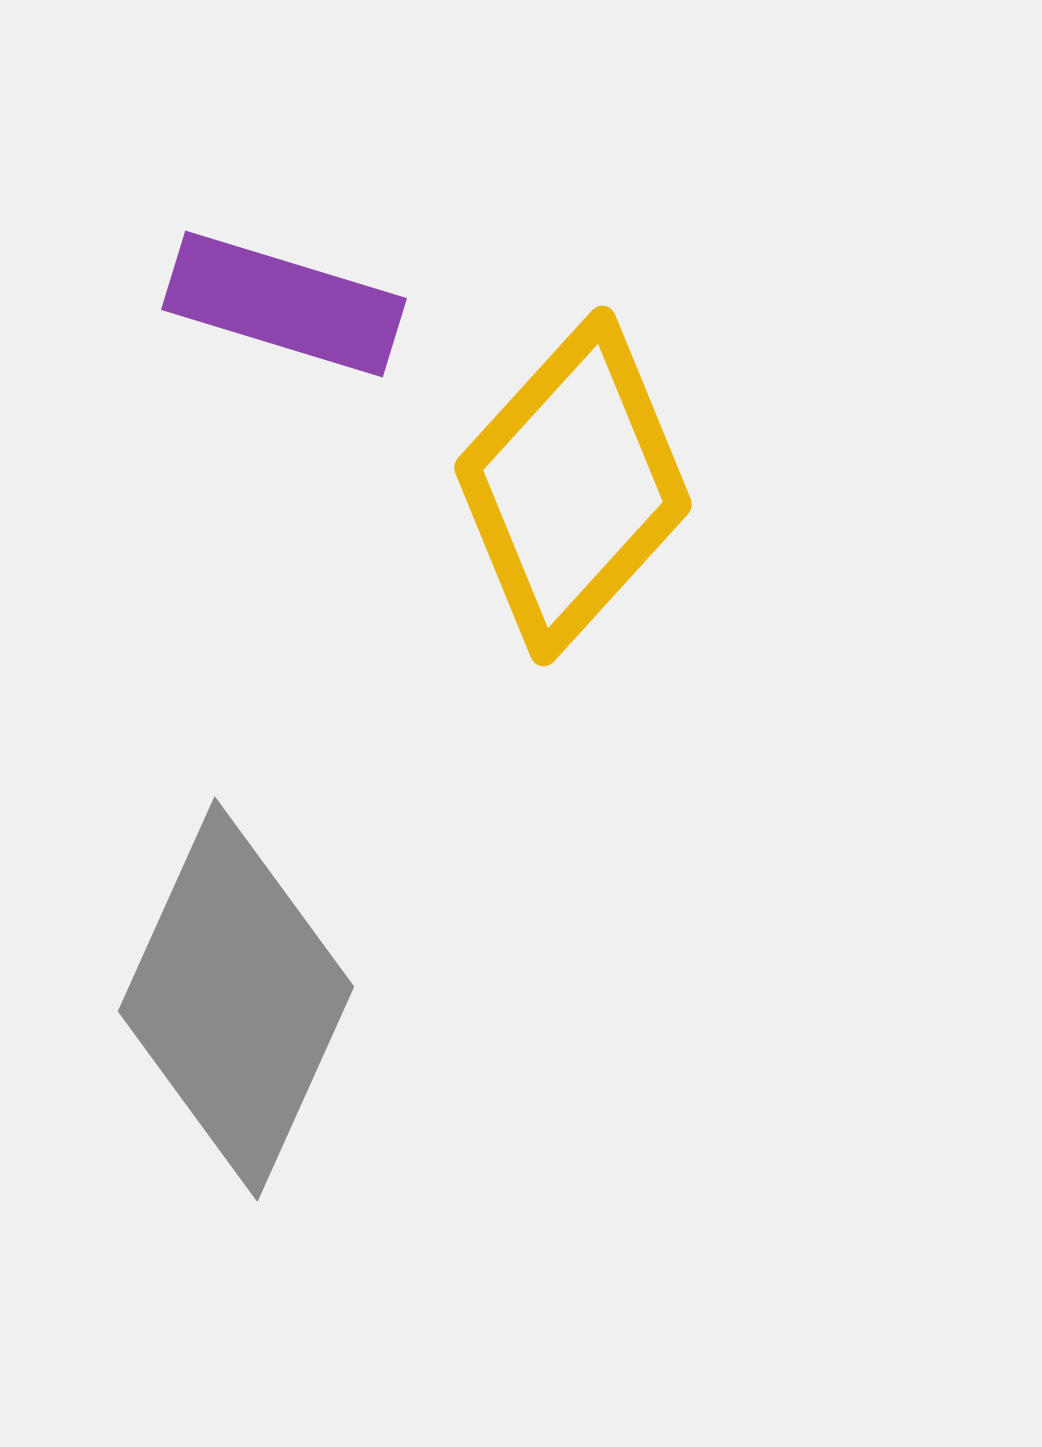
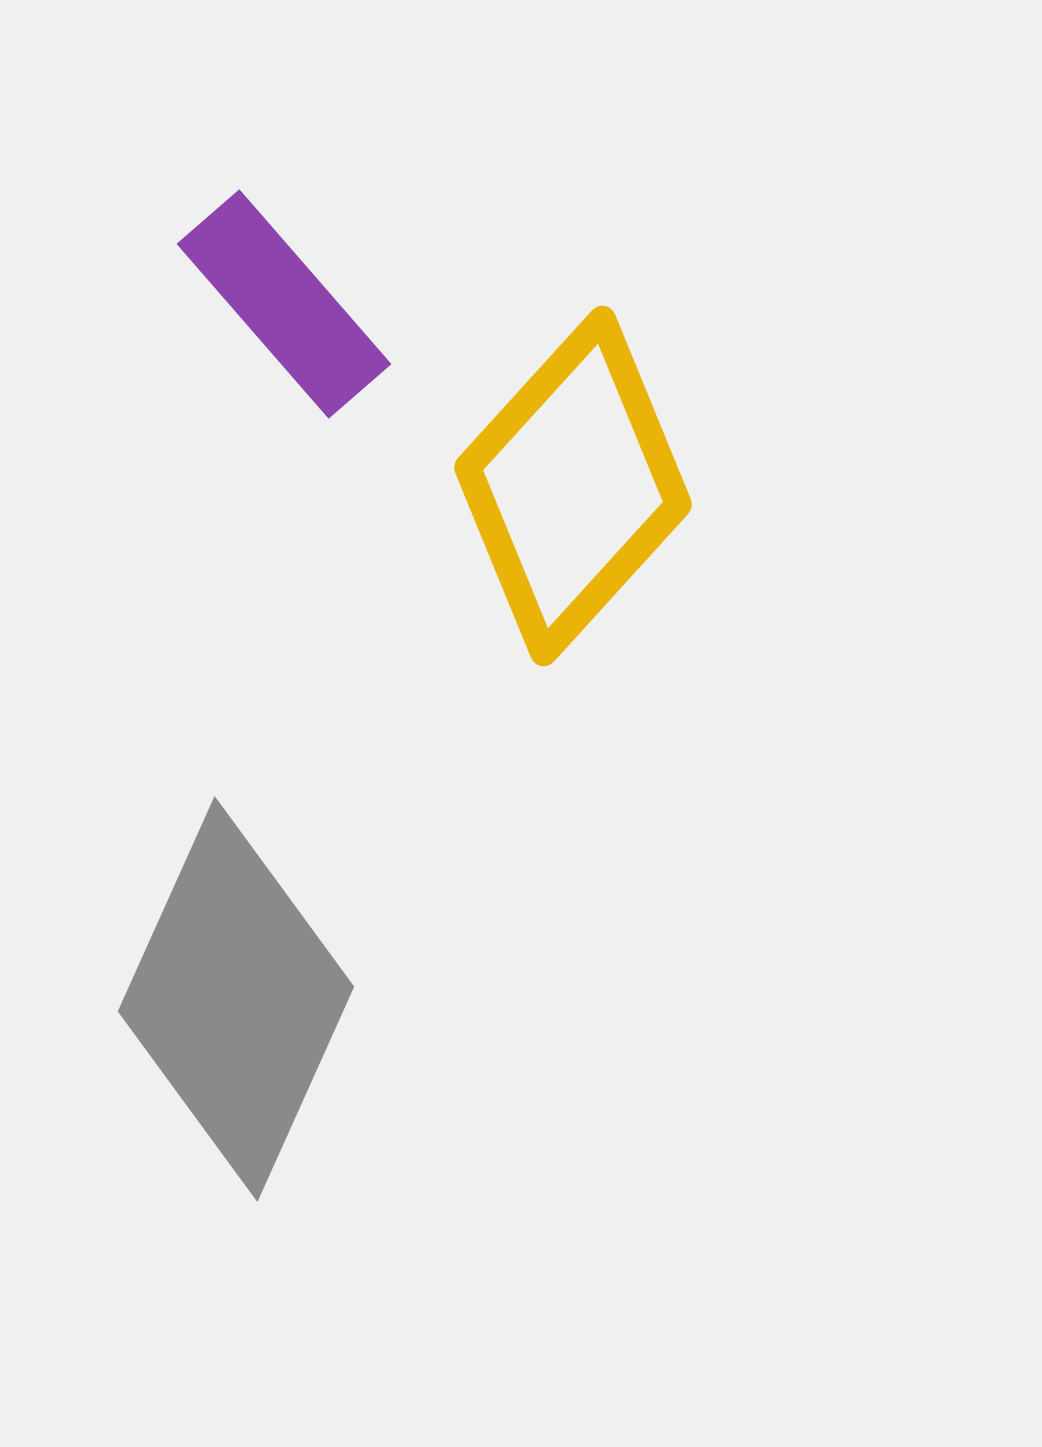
purple rectangle: rotated 32 degrees clockwise
